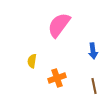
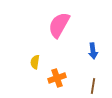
pink semicircle: rotated 8 degrees counterclockwise
yellow semicircle: moved 3 px right, 1 px down
brown line: moved 1 px left; rotated 21 degrees clockwise
